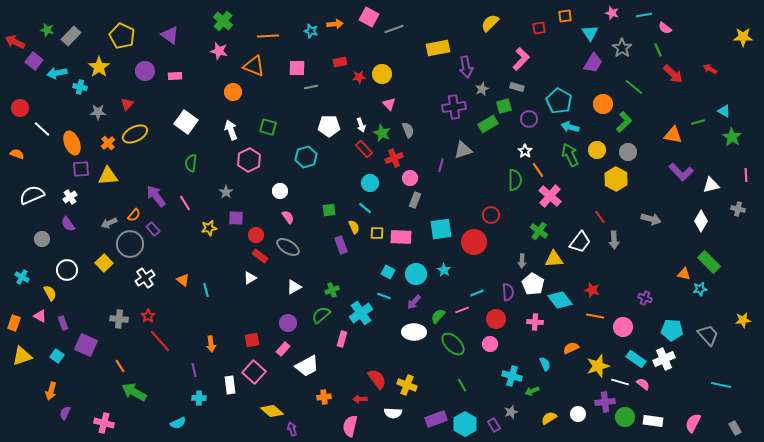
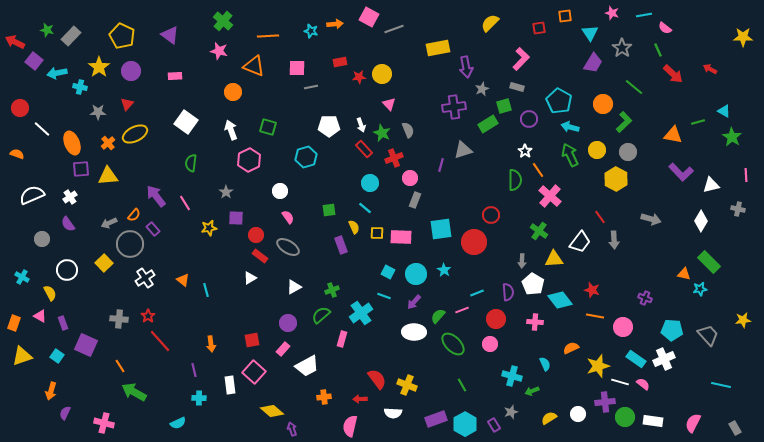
purple circle at (145, 71): moved 14 px left
